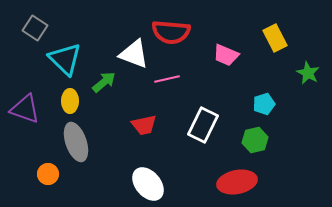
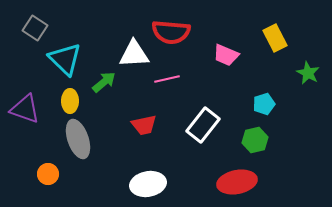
white triangle: rotated 24 degrees counterclockwise
white rectangle: rotated 12 degrees clockwise
gray ellipse: moved 2 px right, 3 px up
white ellipse: rotated 60 degrees counterclockwise
